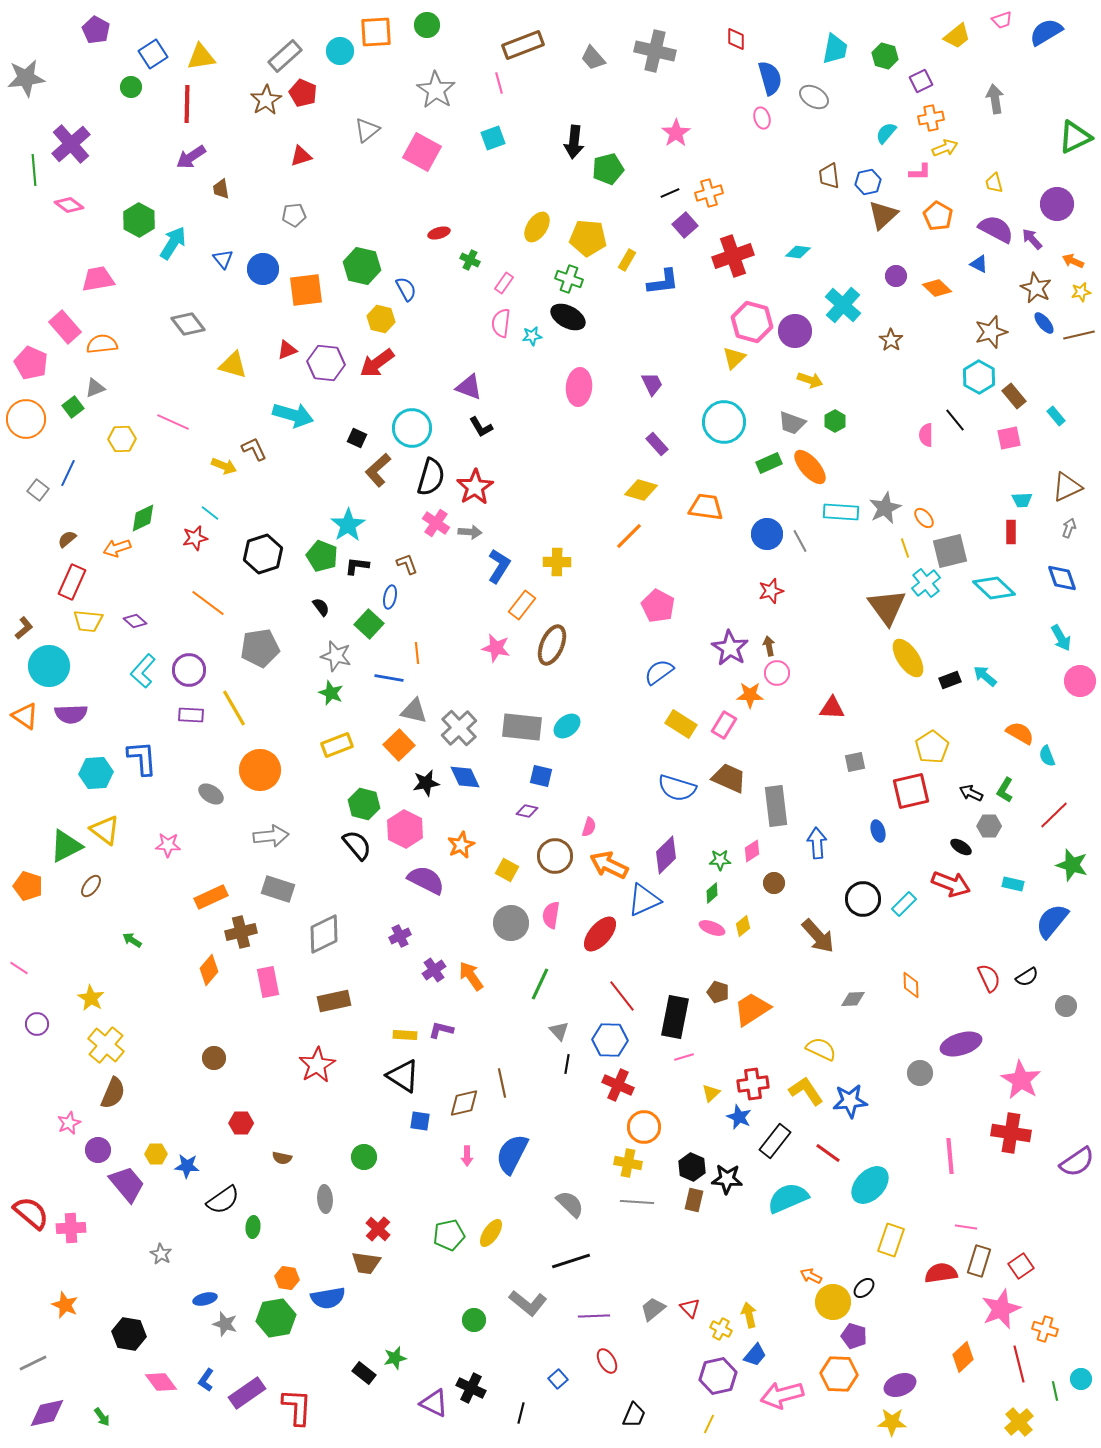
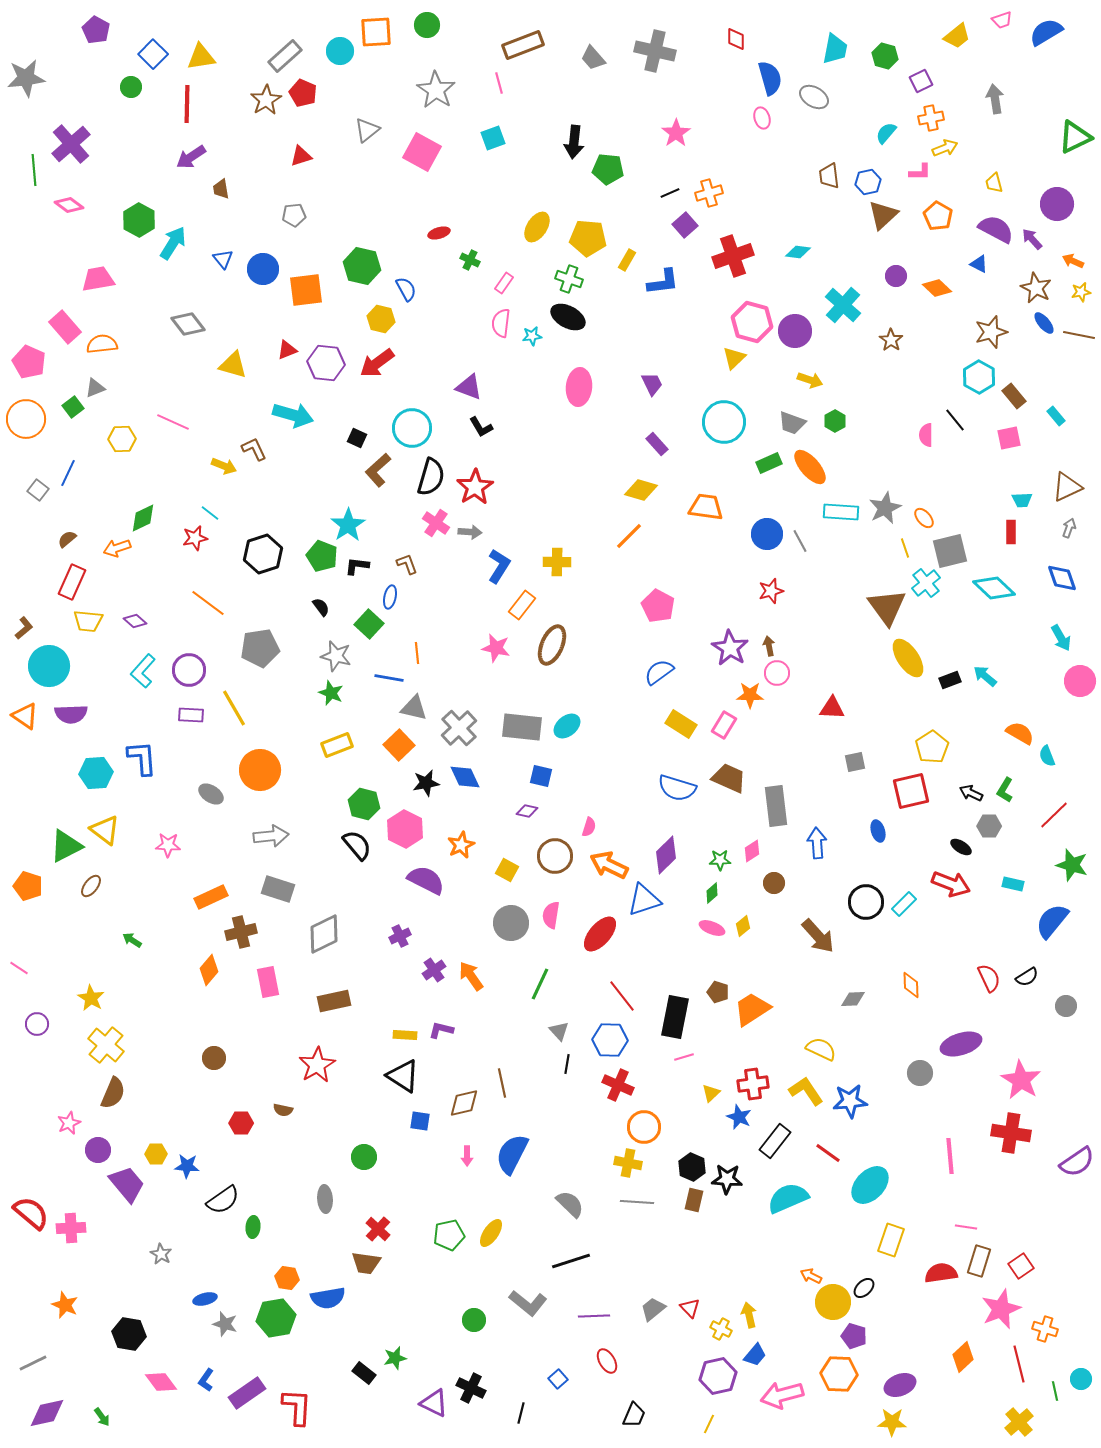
blue square at (153, 54): rotated 12 degrees counterclockwise
green pentagon at (608, 169): rotated 20 degrees clockwise
brown line at (1079, 335): rotated 24 degrees clockwise
pink pentagon at (31, 363): moved 2 px left, 1 px up
gray triangle at (414, 711): moved 3 px up
black circle at (863, 899): moved 3 px right, 3 px down
blue triangle at (644, 900): rotated 6 degrees clockwise
brown semicircle at (282, 1158): moved 1 px right, 48 px up
